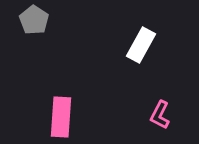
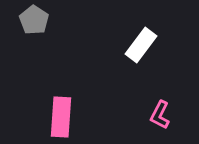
white rectangle: rotated 8 degrees clockwise
